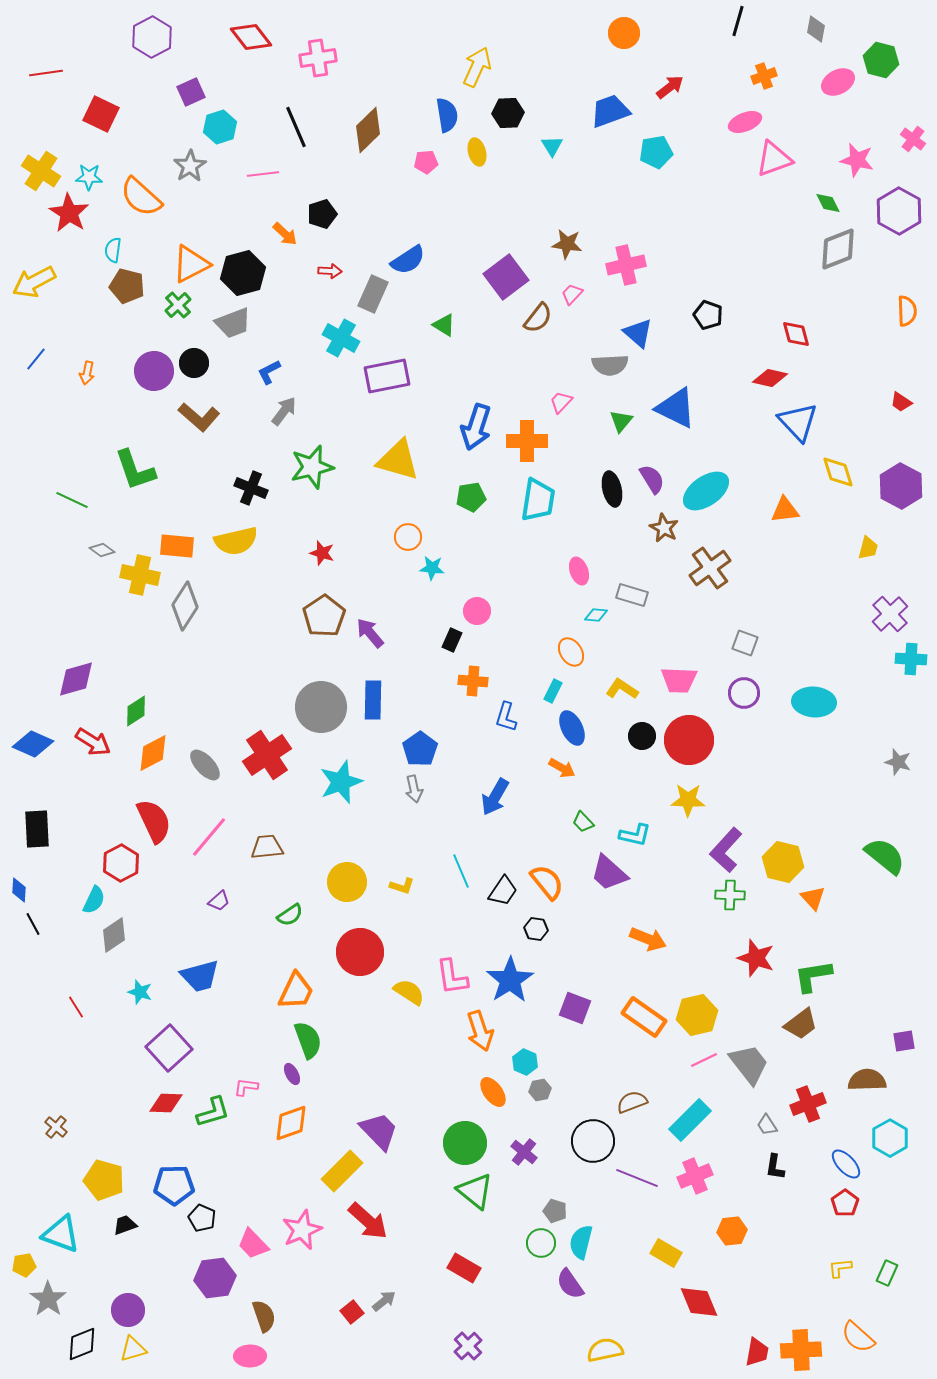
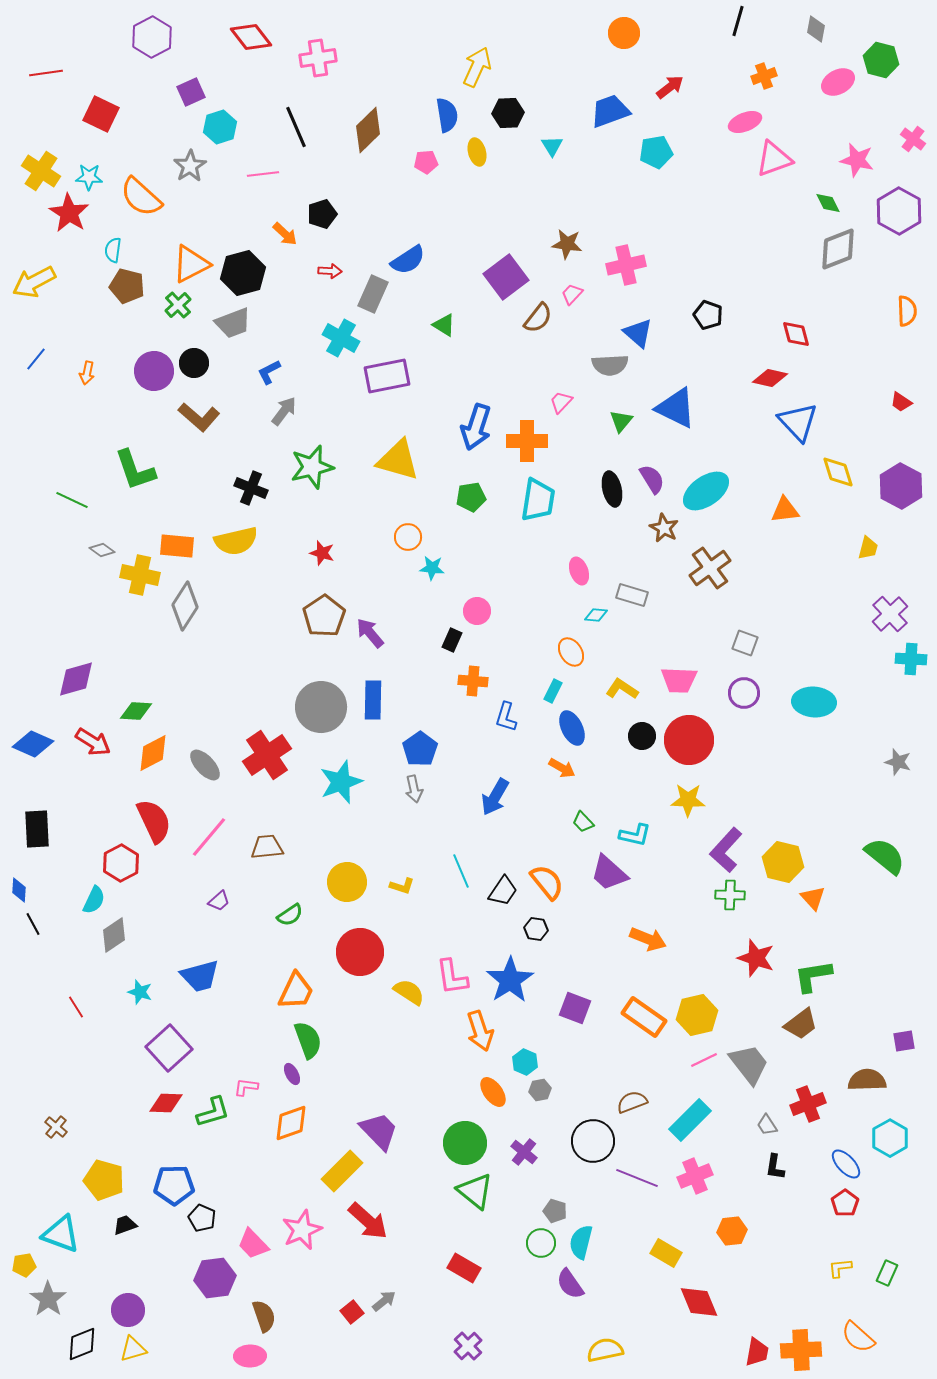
green diamond at (136, 711): rotated 36 degrees clockwise
